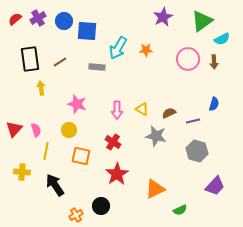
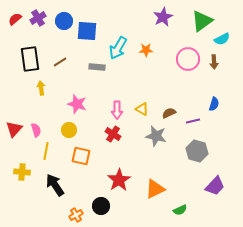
red cross: moved 8 px up
red star: moved 2 px right, 6 px down
